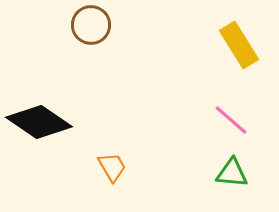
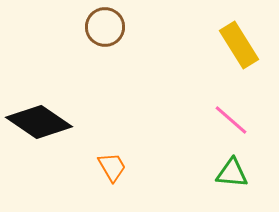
brown circle: moved 14 px right, 2 px down
